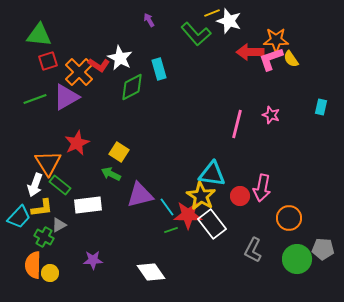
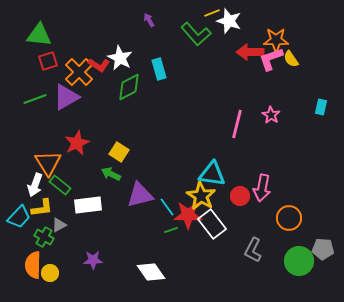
green diamond at (132, 87): moved 3 px left
pink star at (271, 115): rotated 12 degrees clockwise
green circle at (297, 259): moved 2 px right, 2 px down
